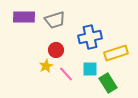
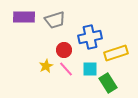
red circle: moved 8 px right
pink line: moved 5 px up
